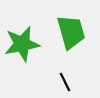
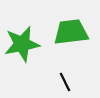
green trapezoid: rotated 81 degrees counterclockwise
